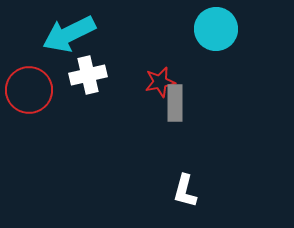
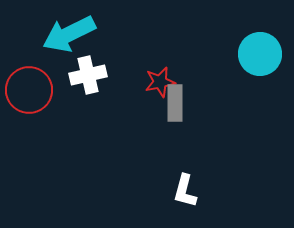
cyan circle: moved 44 px right, 25 px down
